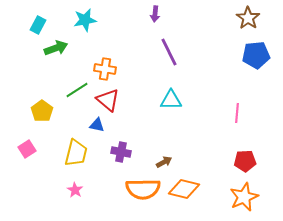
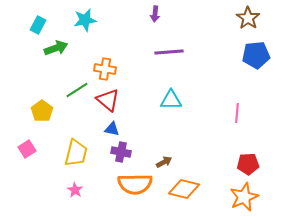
purple line: rotated 68 degrees counterclockwise
blue triangle: moved 15 px right, 4 px down
red pentagon: moved 3 px right, 3 px down
orange semicircle: moved 8 px left, 5 px up
